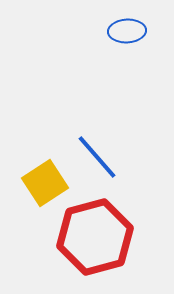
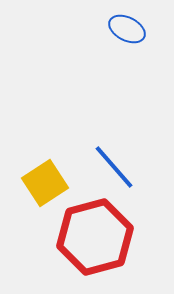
blue ellipse: moved 2 px up; rotated 30 degrees clockwise
blue line: moved 17 px right, 10 px down
